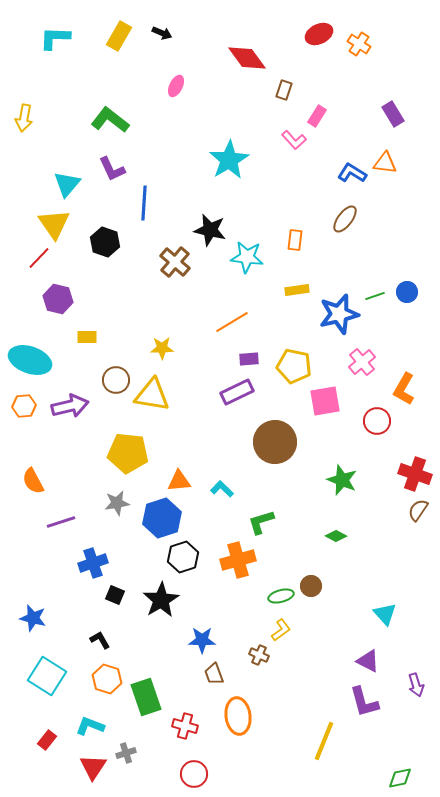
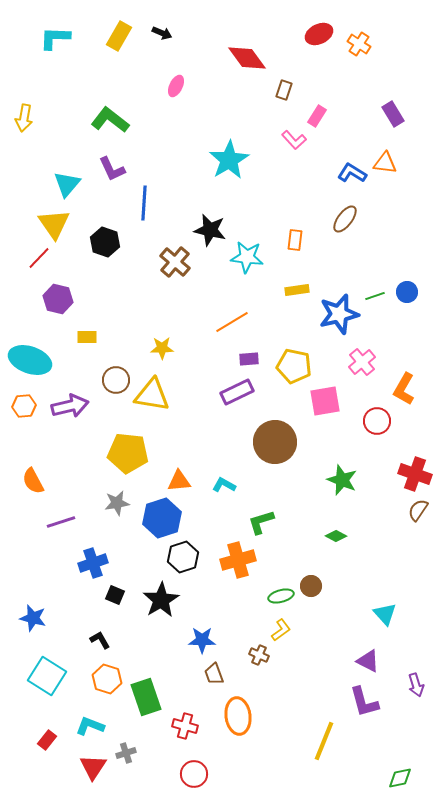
cyan L-shape at (222, 489): moved 2 px right, 4 px up; rotated 15 degrees counterclockwise
